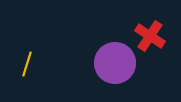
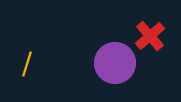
red cross: rotated 16 degrees clockwise
